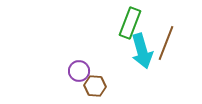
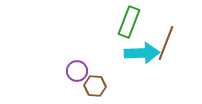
green rectangle: moved 1 px left, 1 px up
cyan arrow: moved 2 px down; rotated 76 degrees counterclockwise
purple circle: moved 2 px left
